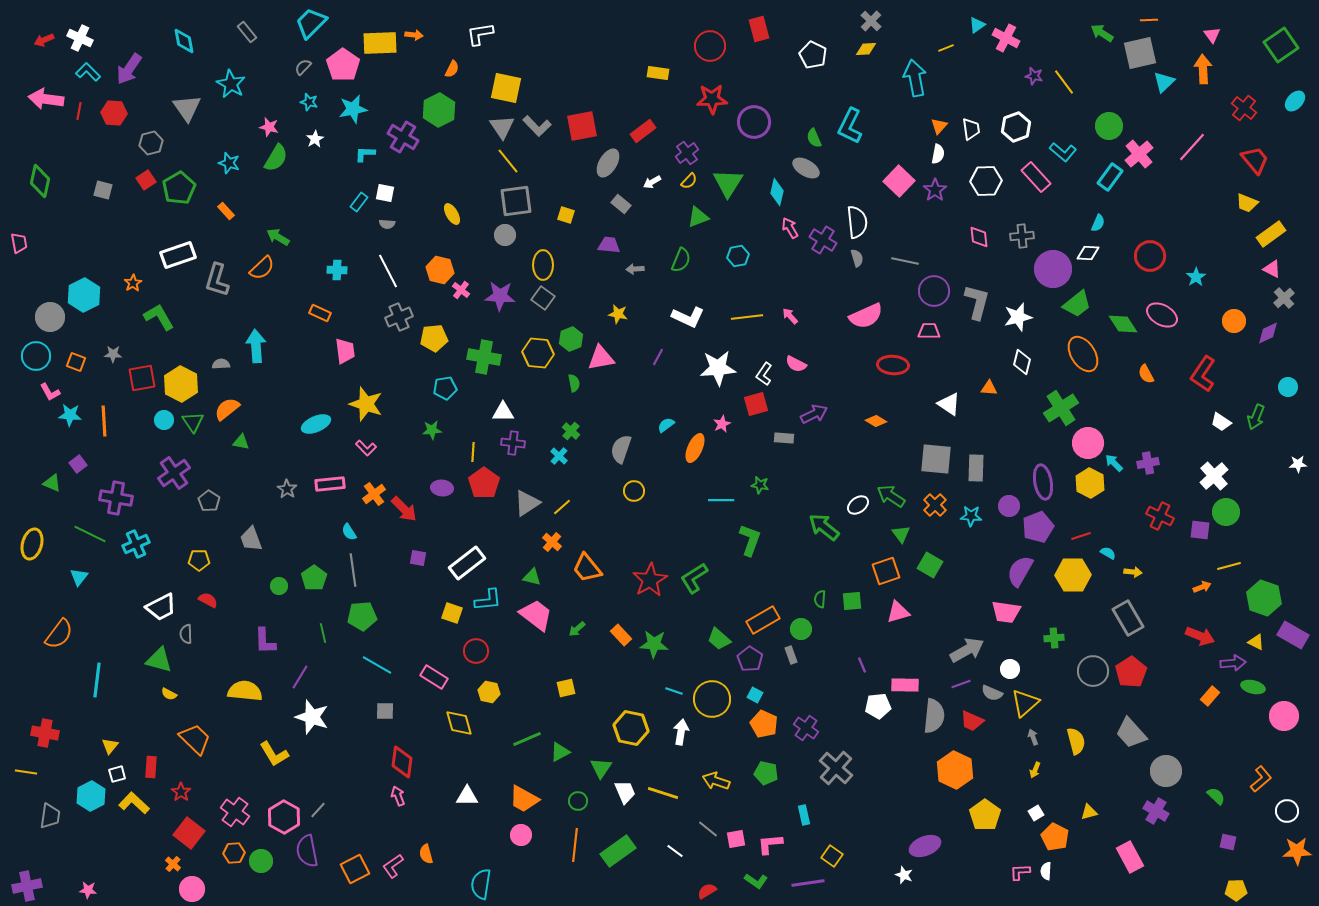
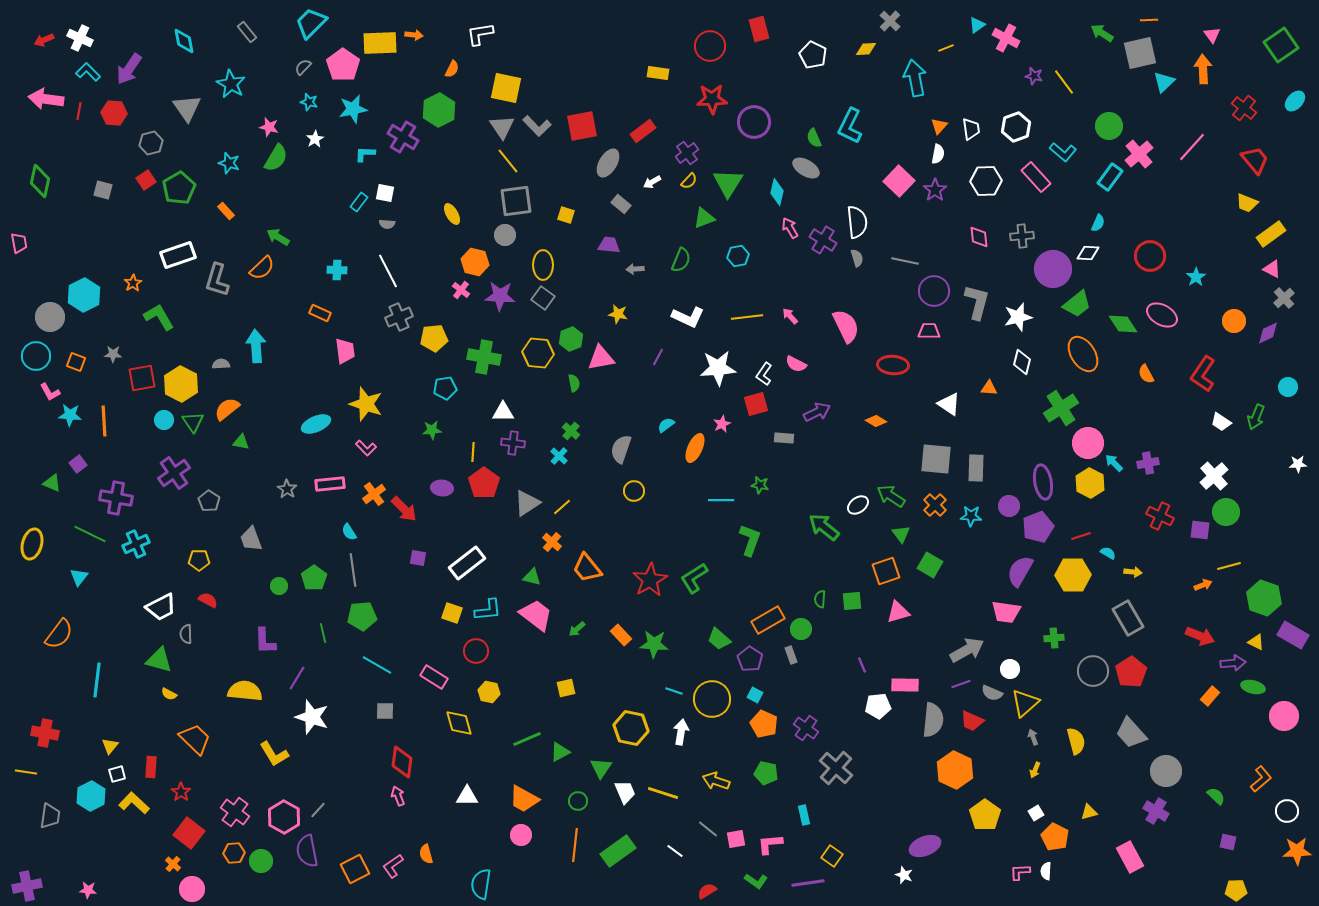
gray cross at (871, 21): moved 19 px right
green triangle at (698, 217): moved 6 px right, 1 px down
orange hexagon at (440, 270): moved 35 px right, 8 px up
pink semicircle at (866, 316): moved 20 px left, 10 px down; rotated 92 degrees counterclockwise
purple arrow at (814, 414): moved 3 px right, 2 px up
orange arrow at (1202, 587): moved 1 px right, 2 px up
cyan L-shape at (488, 600): moved 10 px down
orange rectangle at (763, 620): moved 5 px right
purple line at (300, 677): moved 3 px left, 1 px down
gray semicircle at (934, 716): moved 1 px left, 4 px down
